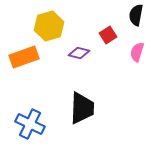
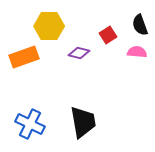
black semicircle: moved 4 px right, 10 px down; rotated 30 degrees counterclockwise
yellow hexagon: rotated 16 degrees clockwise
pink semicircle: rotated 78 degrees clockwise
black trapezoid: moved 1 px right, 14 px down; rotated 12 degrees counterclockwise
